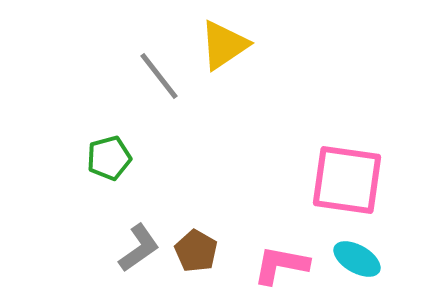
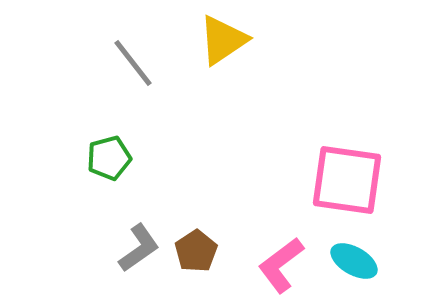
yellow triangle: moved 1 px left, 5 px up
gray line: moved 26 px left, 13 px up
brown pentagon: rotated 9 degrees clockwise
cyan ellipse: moved 3 px left, 2 px down
pink L-shape: rotated 48 degrees counterclockwise
